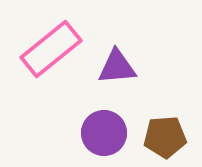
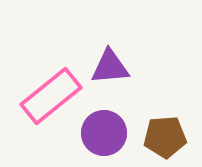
pink rectangle: moved 47 px down
purple triangle: moved 7 px left
